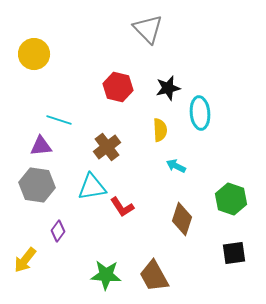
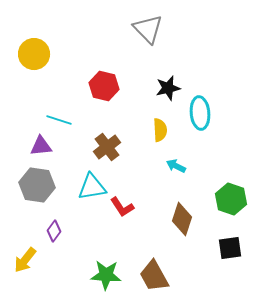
red hexagon: moved 14 px left, 1 px up
purple diamond: moved 4 px left
black square: moved 4 px left, 5 px up
